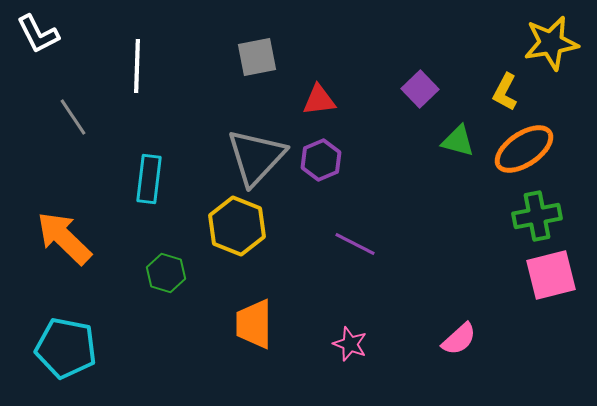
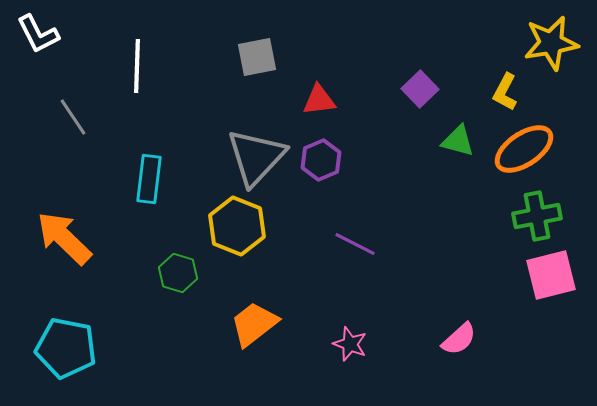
green hexagon: moved 12 px right
orange trapezoid: rotated 52 degrees clockwise
